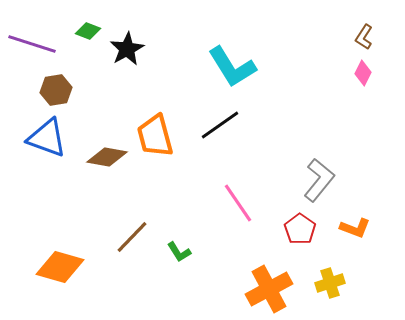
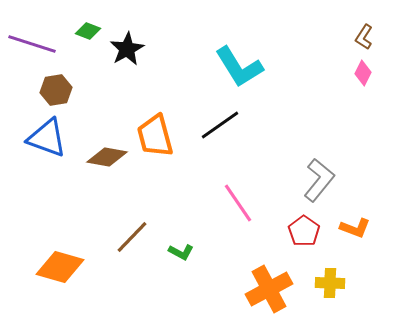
cyan L-shape: moved 7 px right
red pentagon: moved 4 px right, 2 px down
green L-shape: moved 2 px right; rotated 30 degrees counterclockwise
yellow cross: rotated 20 degrees clockwise
